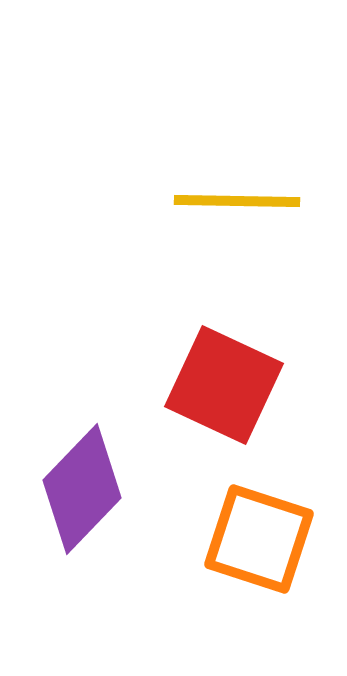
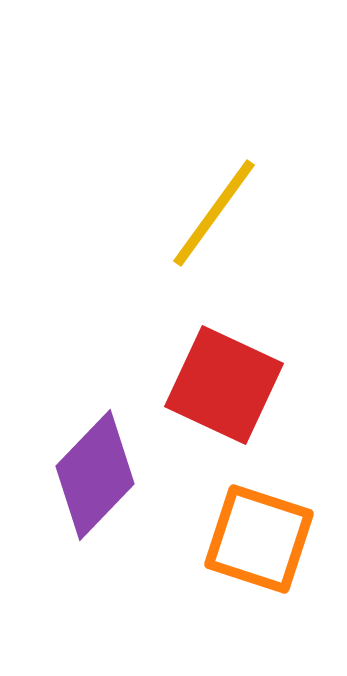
yellow line: moved 23 px left, 12 px down; rotated 55 degrees counterclockwise
purple diamond: moved 13 px right, 14 px up
